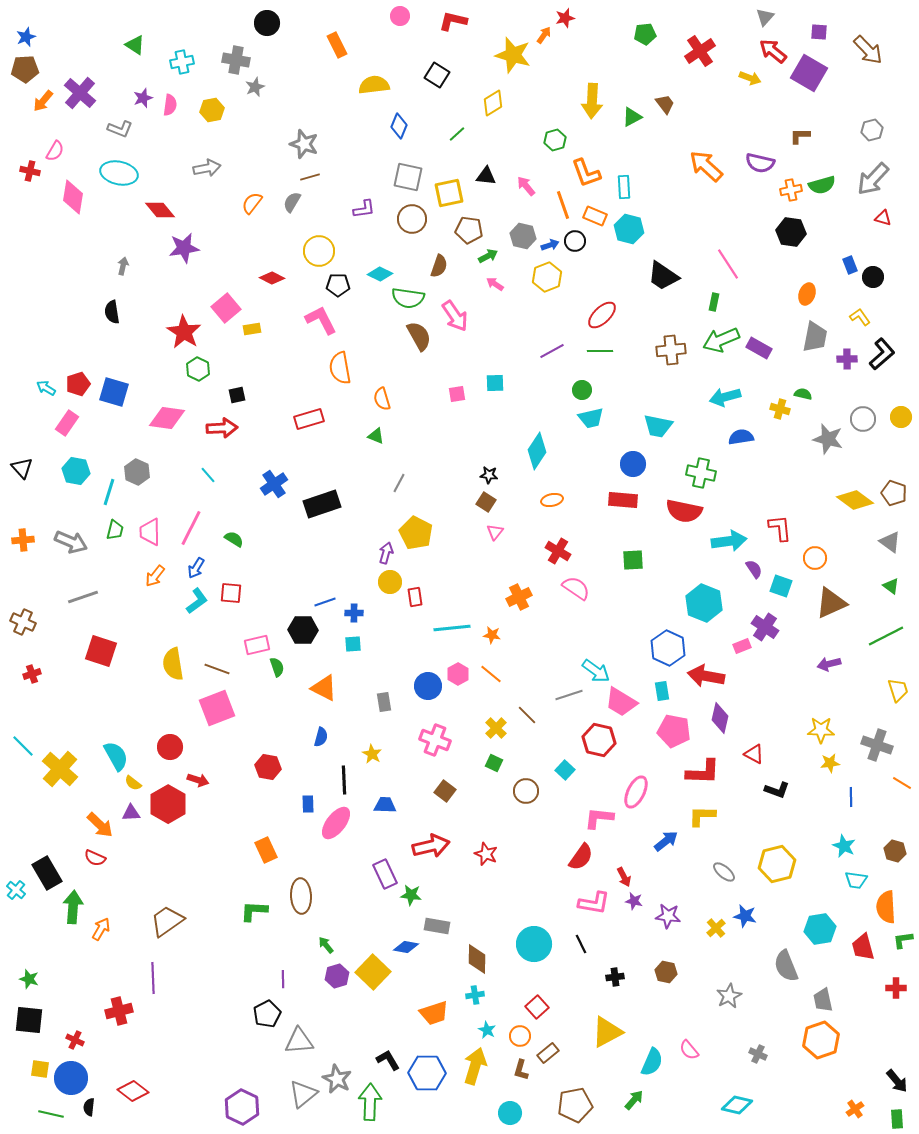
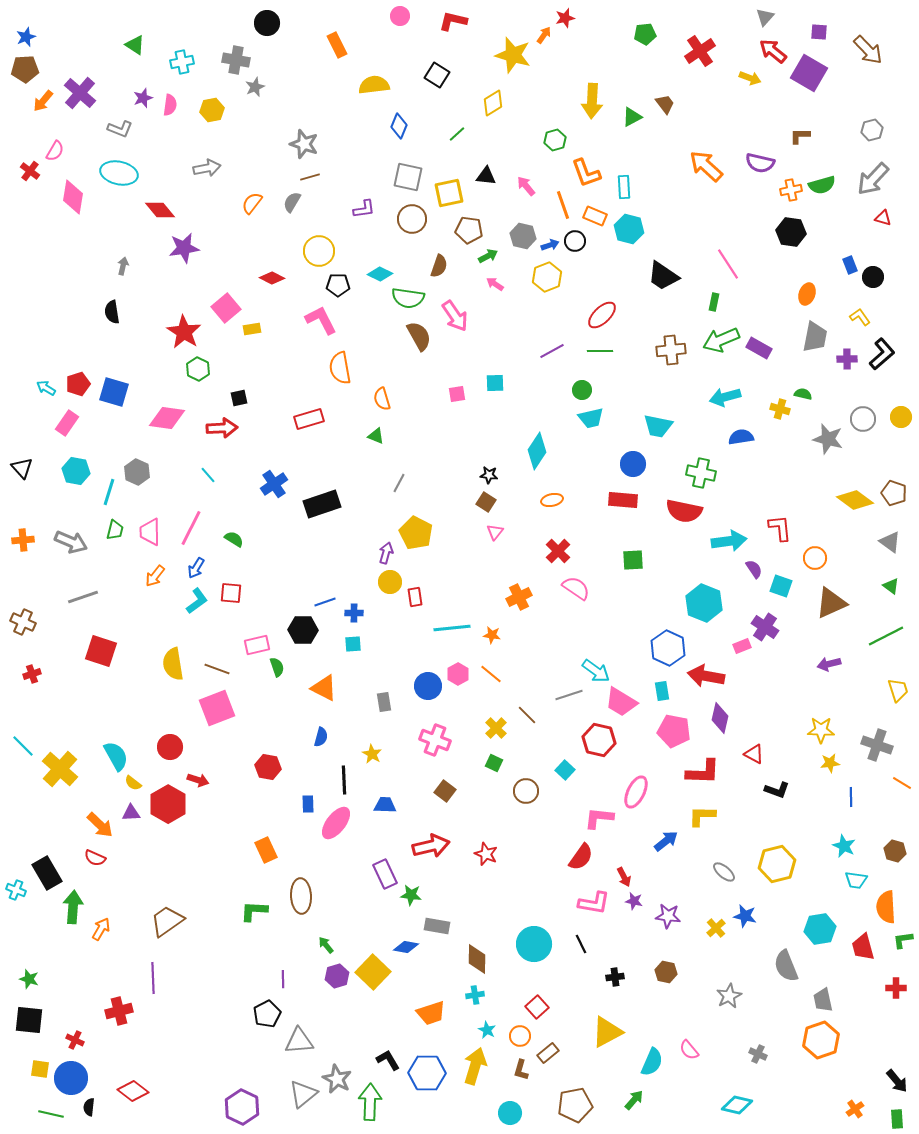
red cross at (30, 171): rotated 24 degrees clockwise
black square at (237, 395): moved 2 px right, 3 px down
red cross at (558, 551): rotated 15 degrees clockwise
cyan cross at (16, 890): rotated 18 degrees counterclockwise
orange trapezoid at (434, 1013): moved 3 px left
